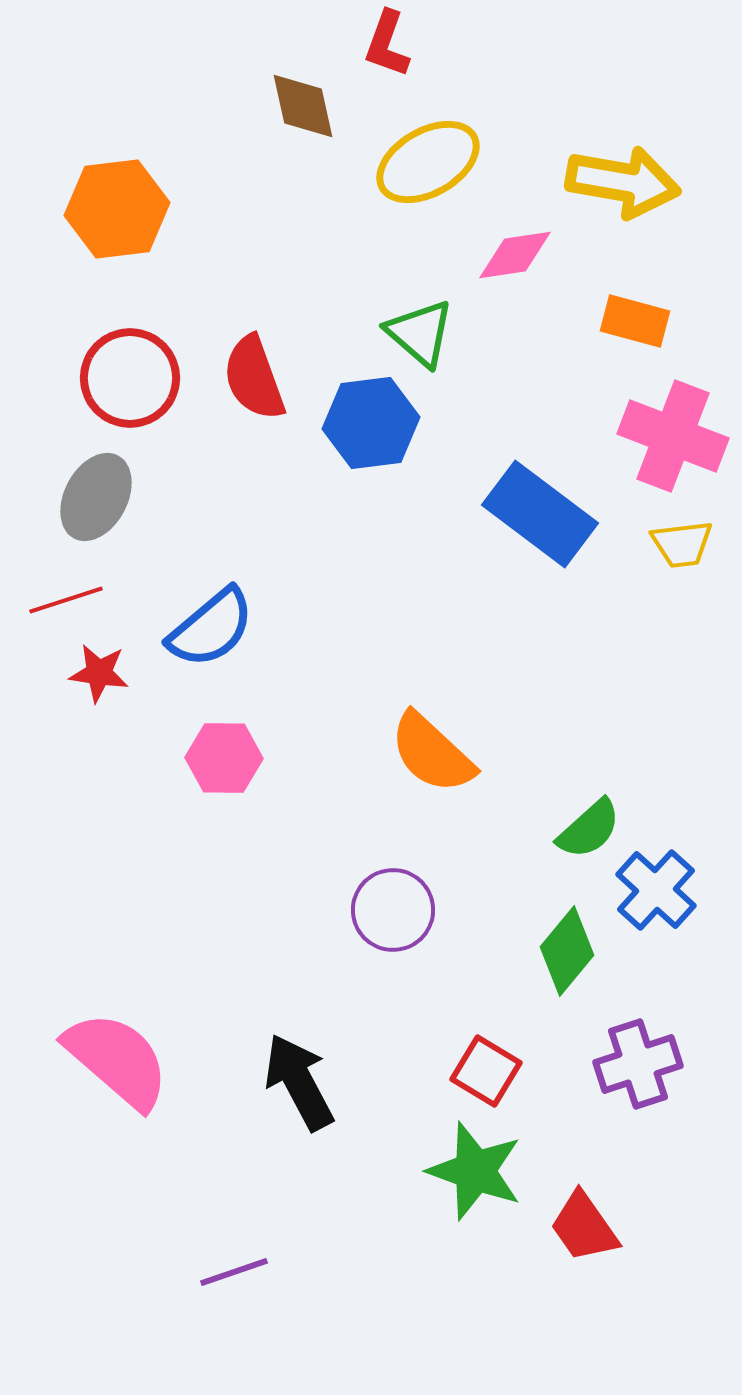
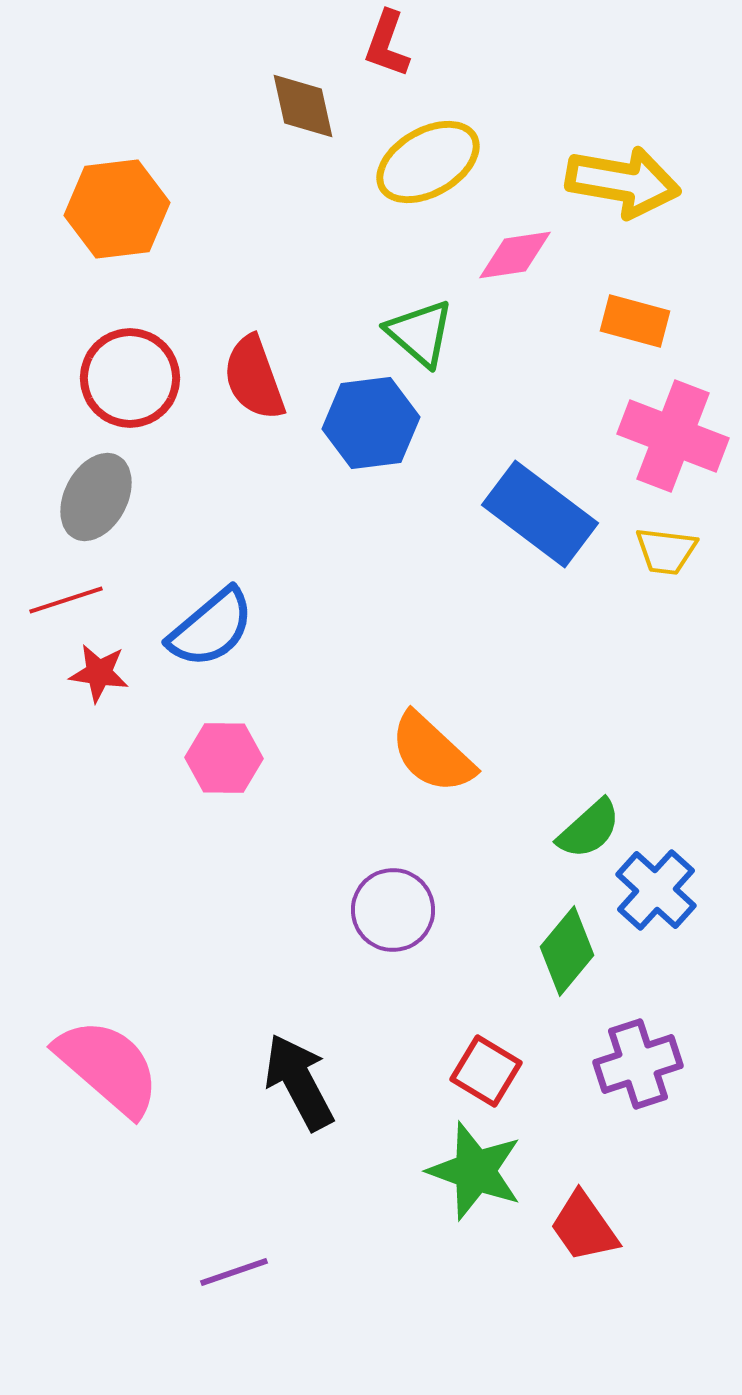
yellow trapezoid: moved 16 px left, 7 px down; rotated 14 degrees clockwise
pink semicircle: moved 9 px left, 7 px down
